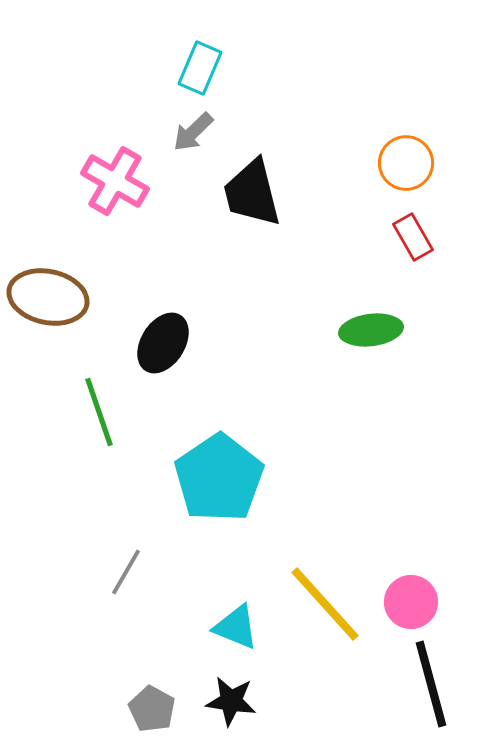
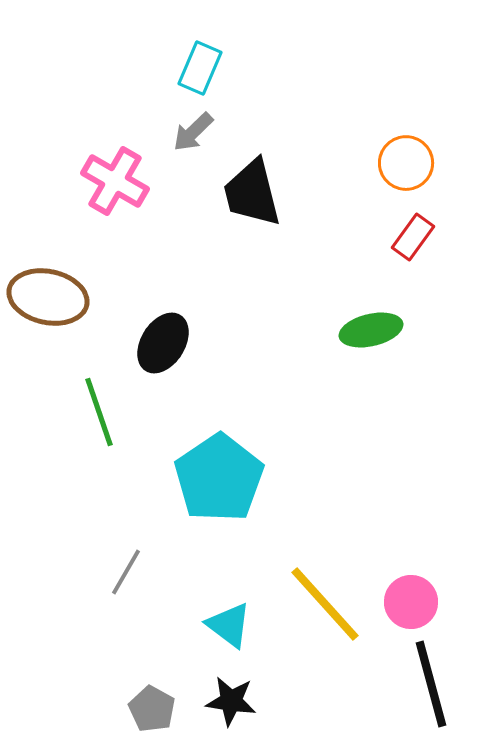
red rectangle: rotated 66 degrees clockwise
green ellipse: rotated 6 degrees counterclockwise
cyan triangle: moved 7 px left, 2 px up; rotated 15 degrees clockwise
